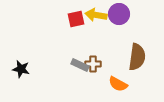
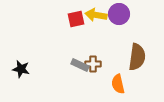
orange semicircle: rotated 48 degrees clockwise
